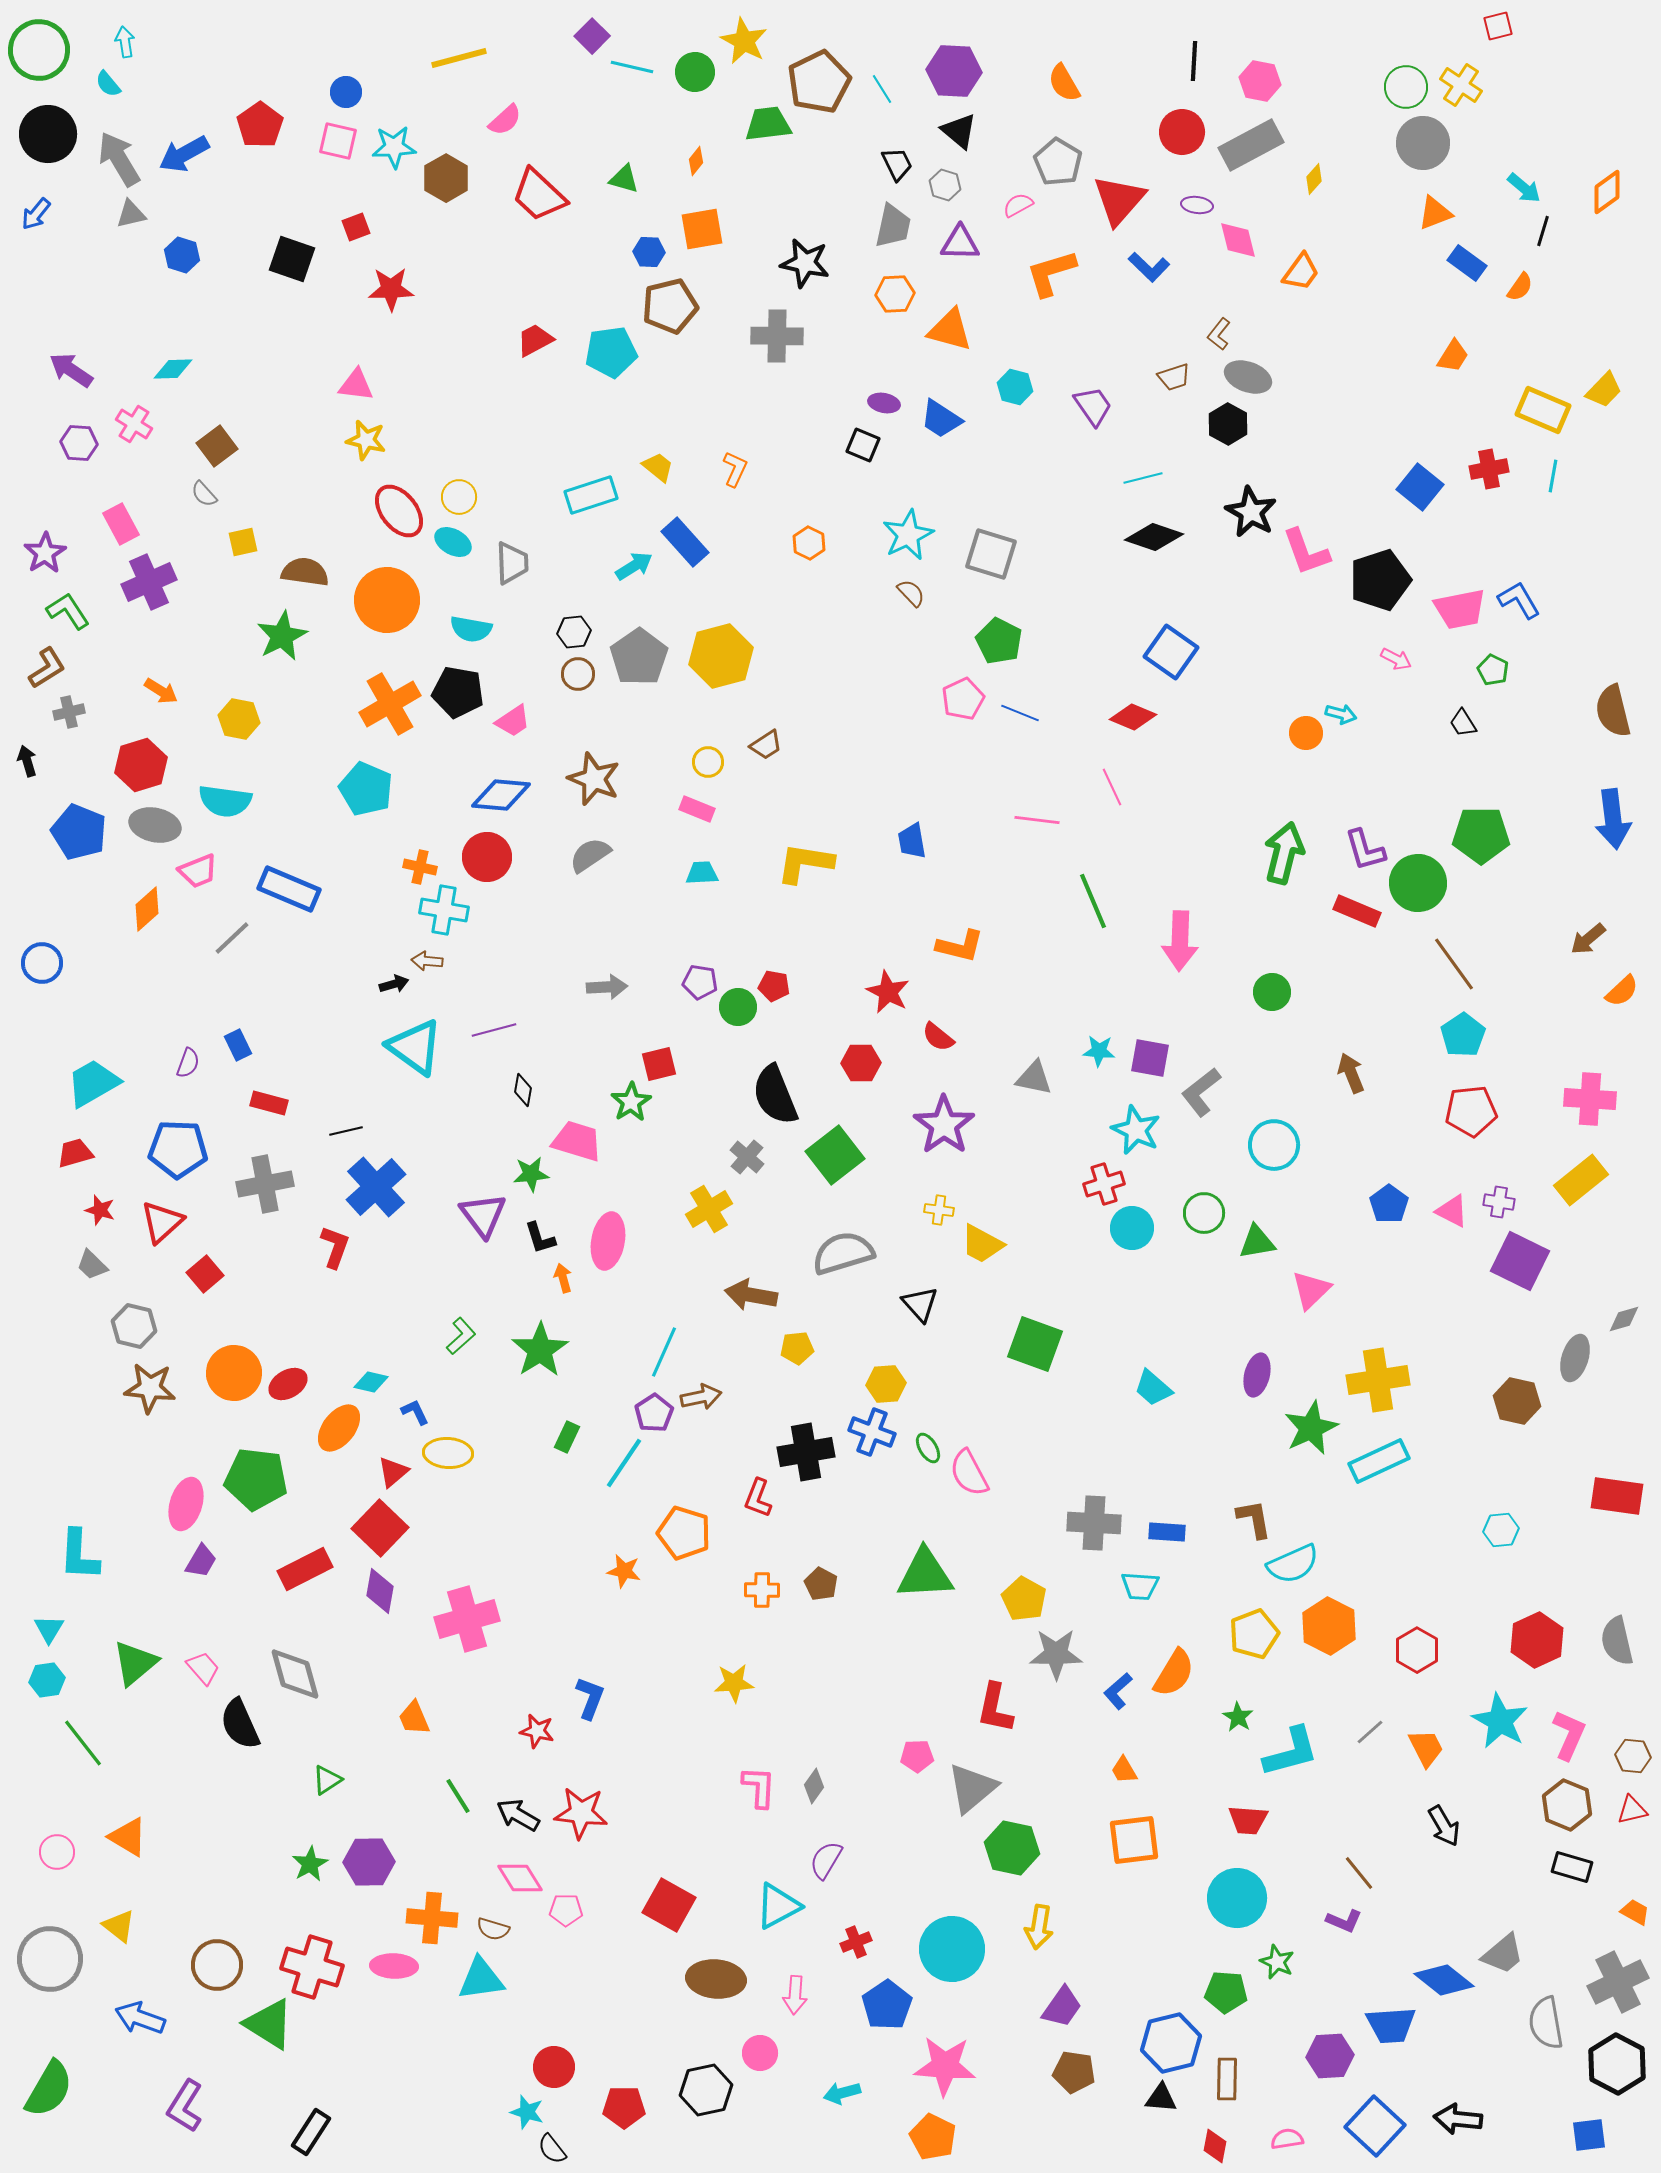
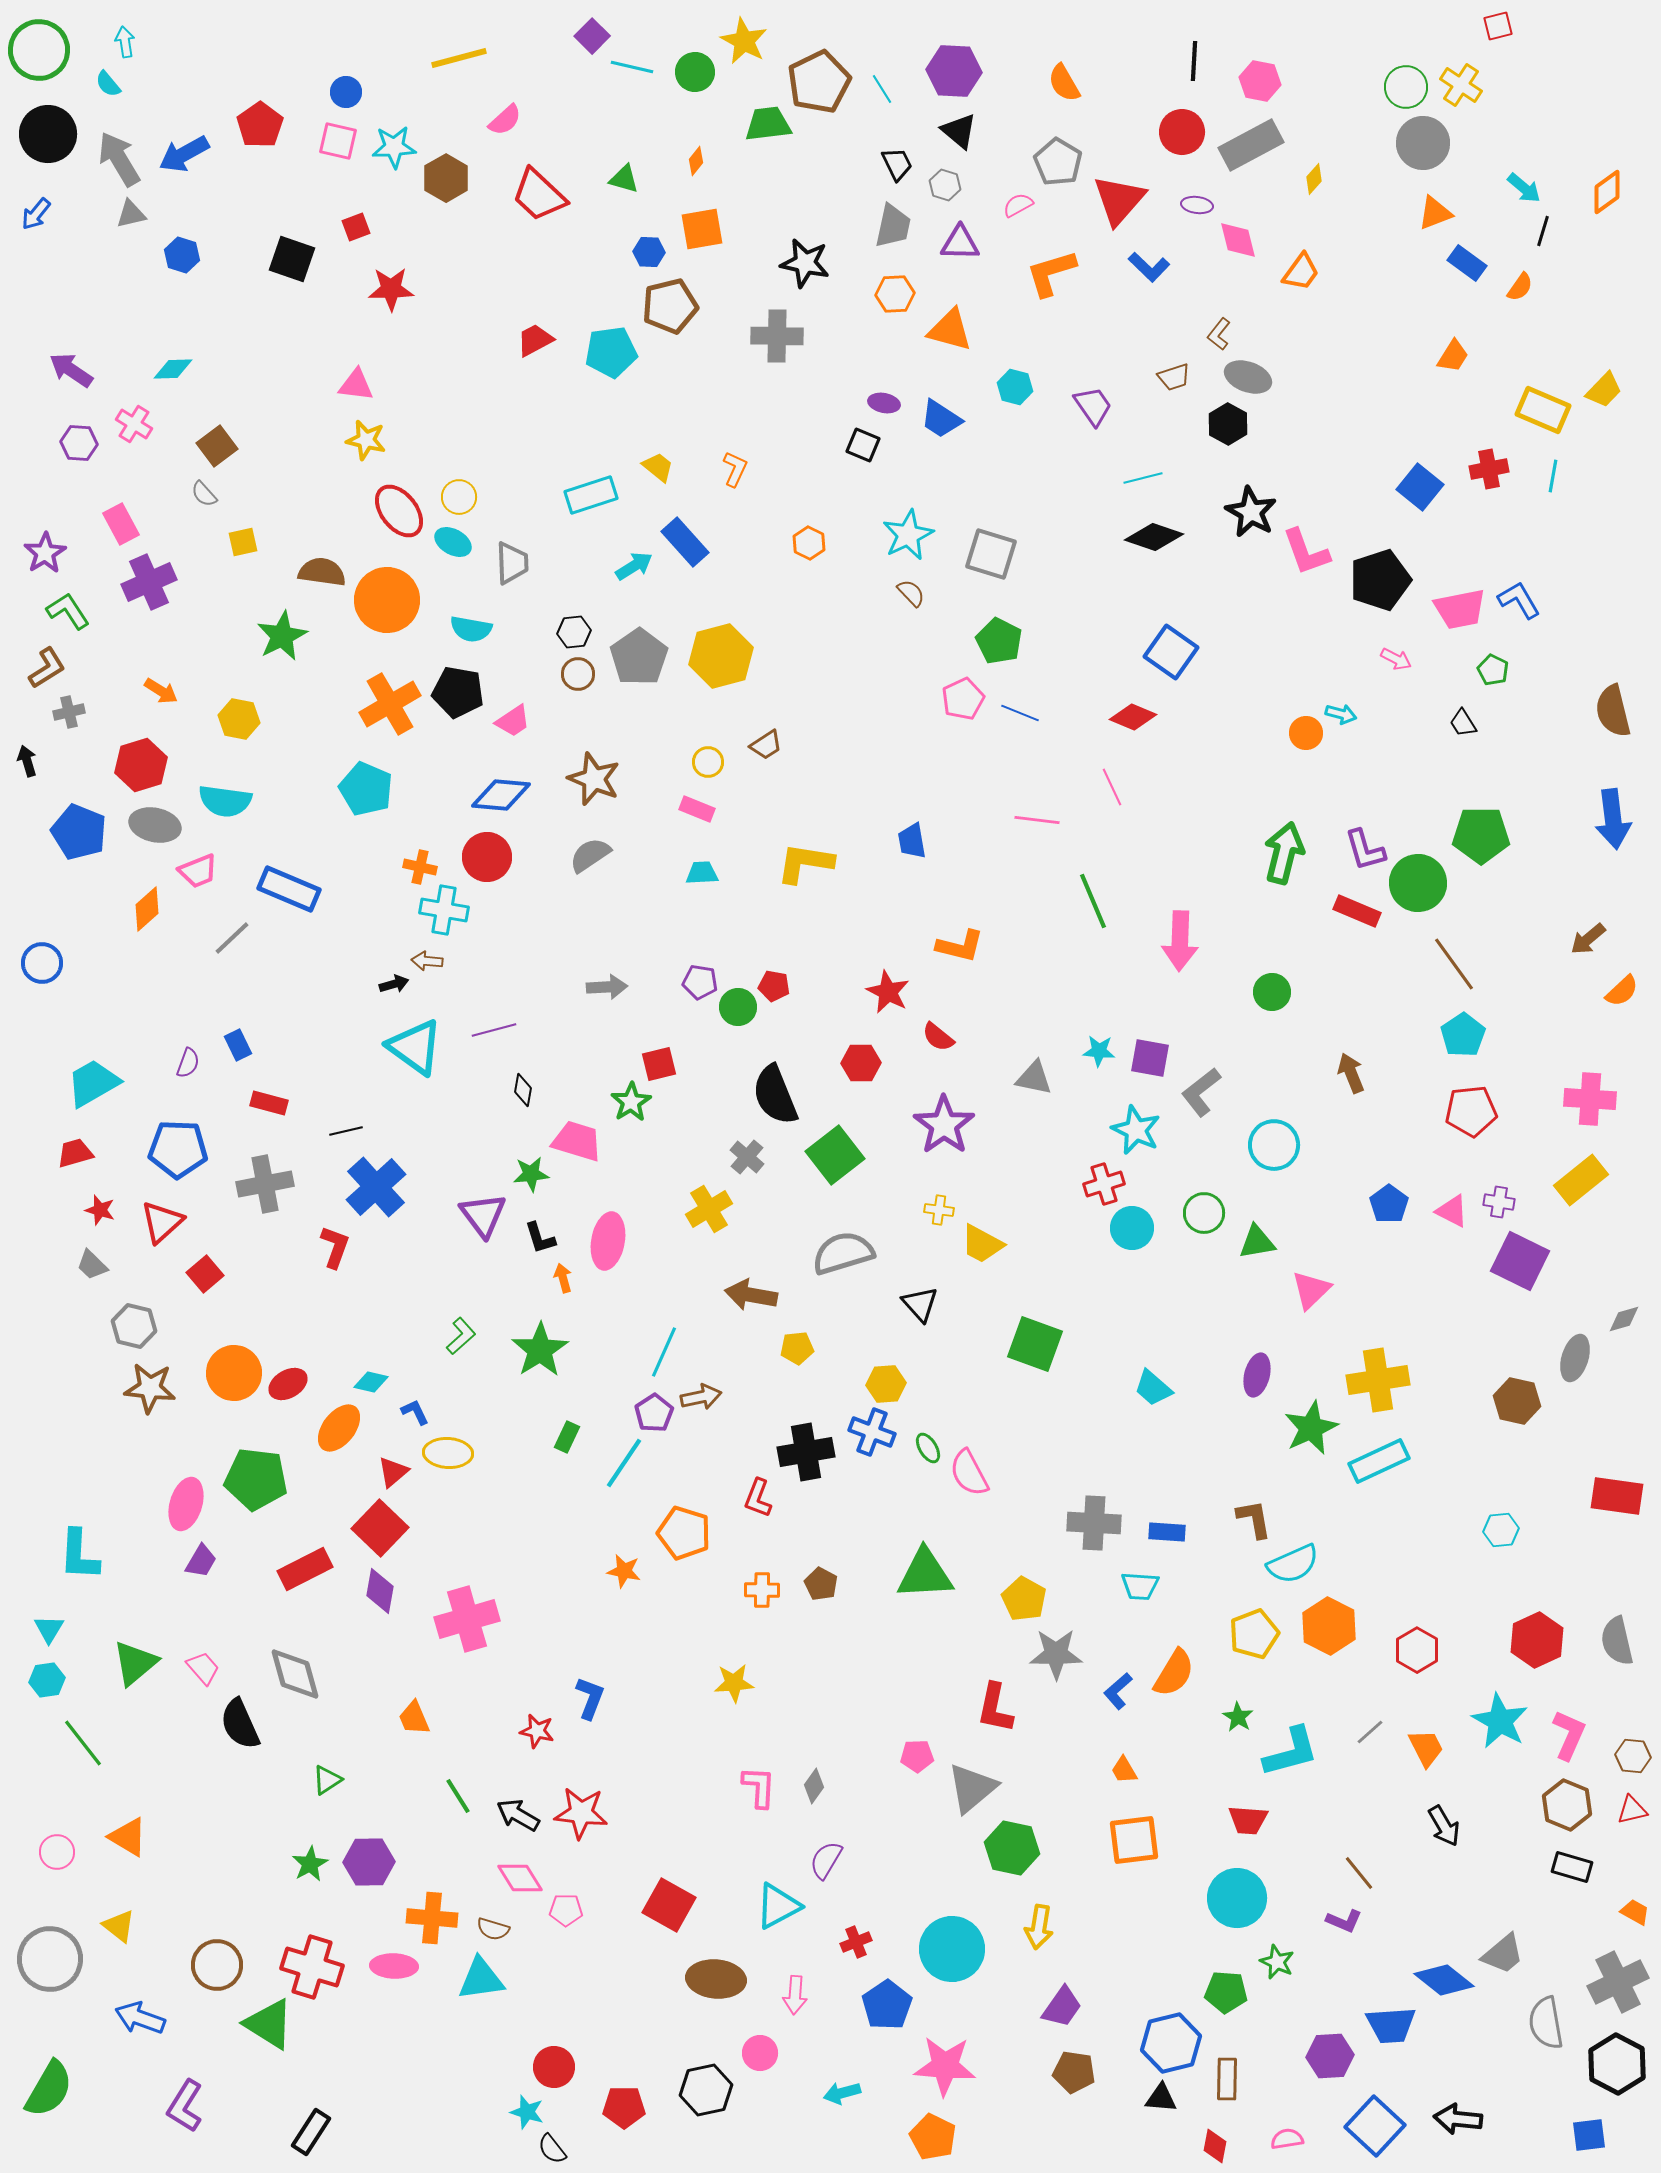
brown semicircle at (305, 572): moved 17 px right
